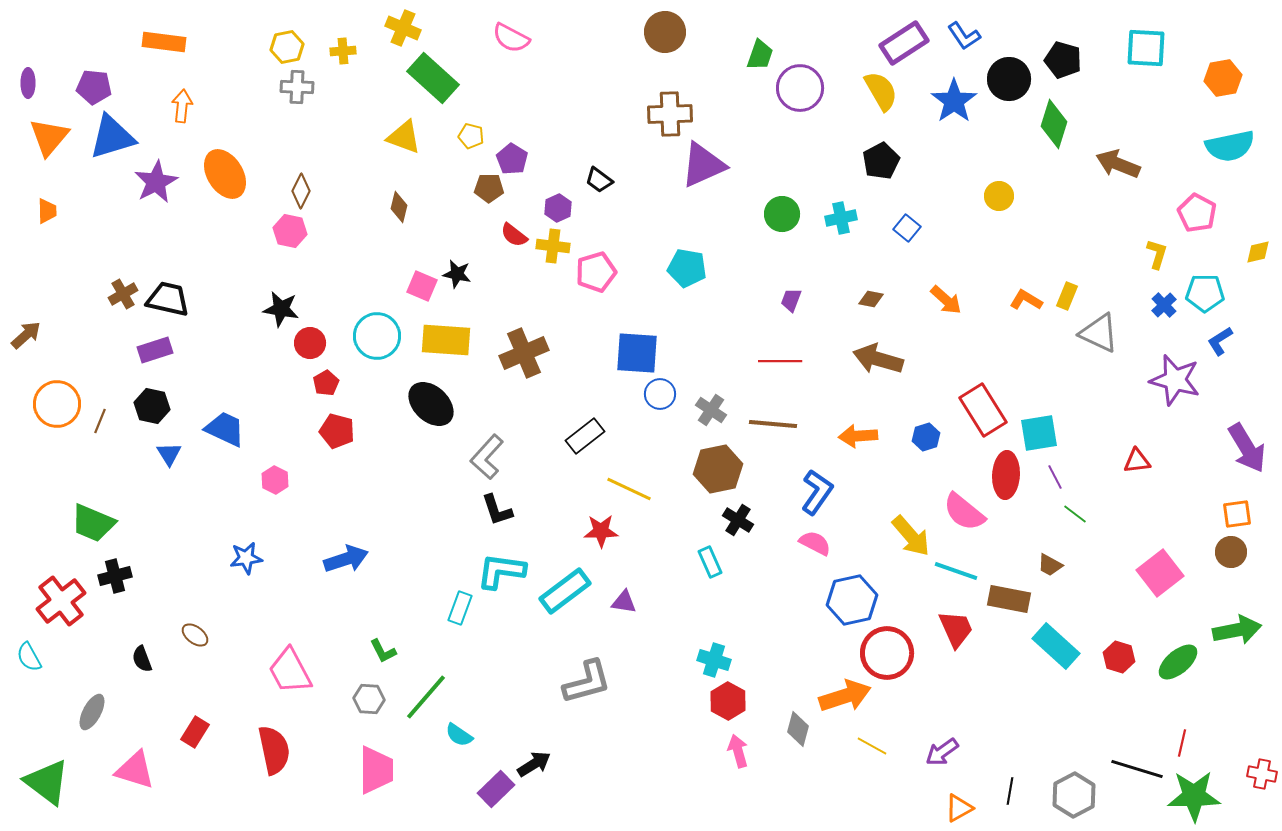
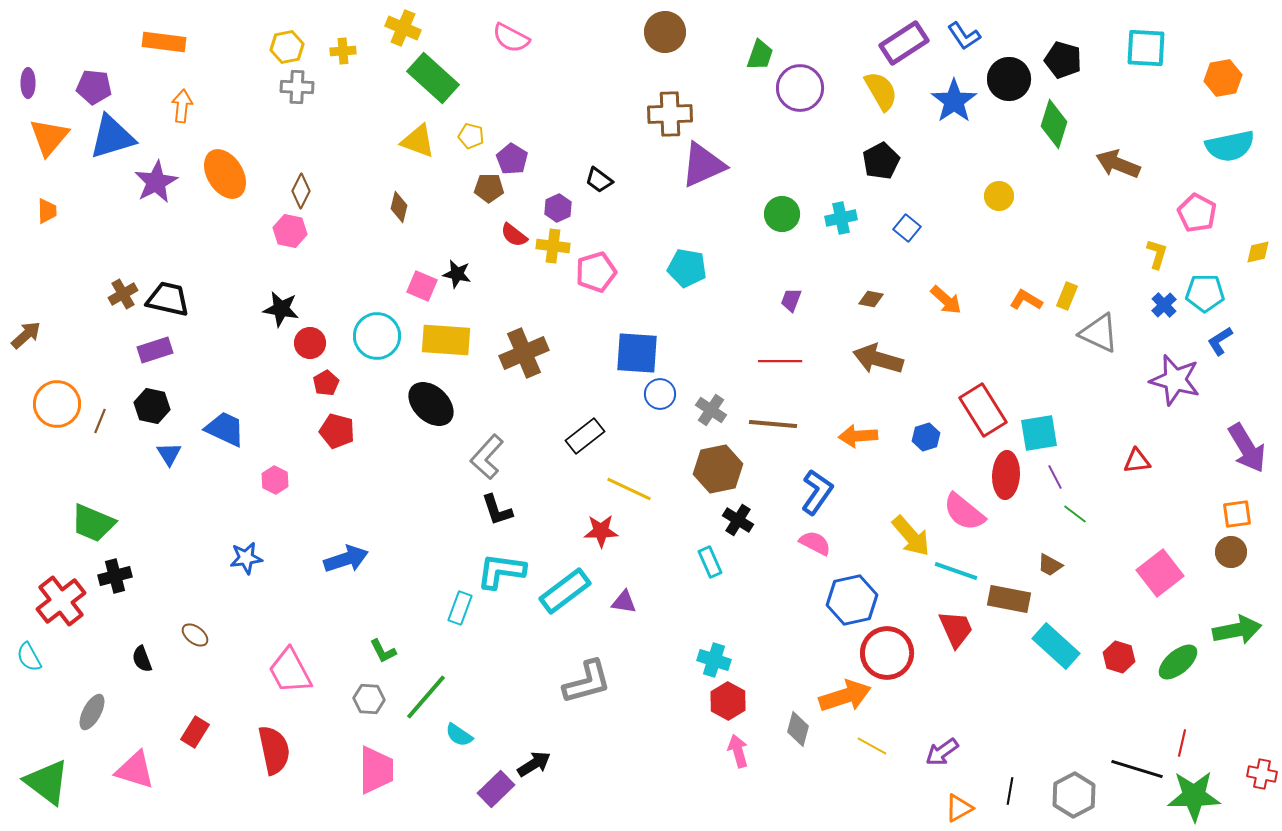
yellow triangle at (404, 137): moved 14 px right, 4 px down
